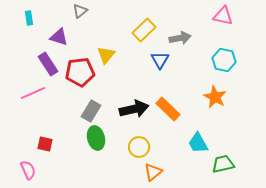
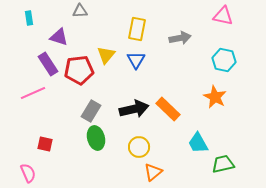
gray triangle: rotated 35 degrees clockwise
yellow rectangle: moved 7 px left, 1 px up; rotated 35 degrees counterclockwise
blue triangle: moved 24 px left
red pentagon: moved 1 px left, 2 px up
pink semicircle: moved 3 px down
